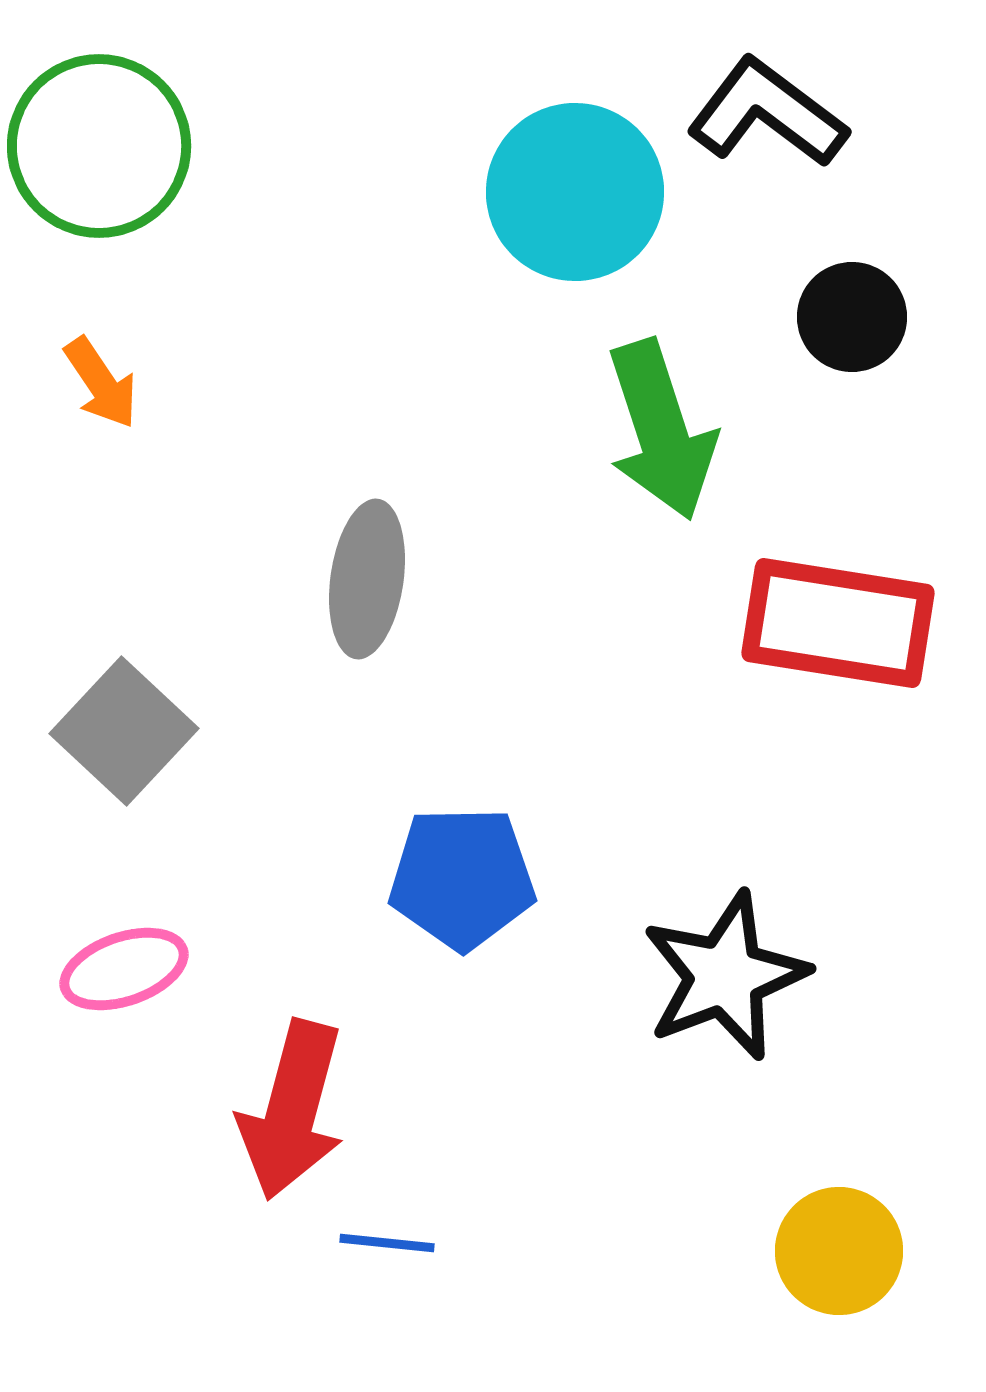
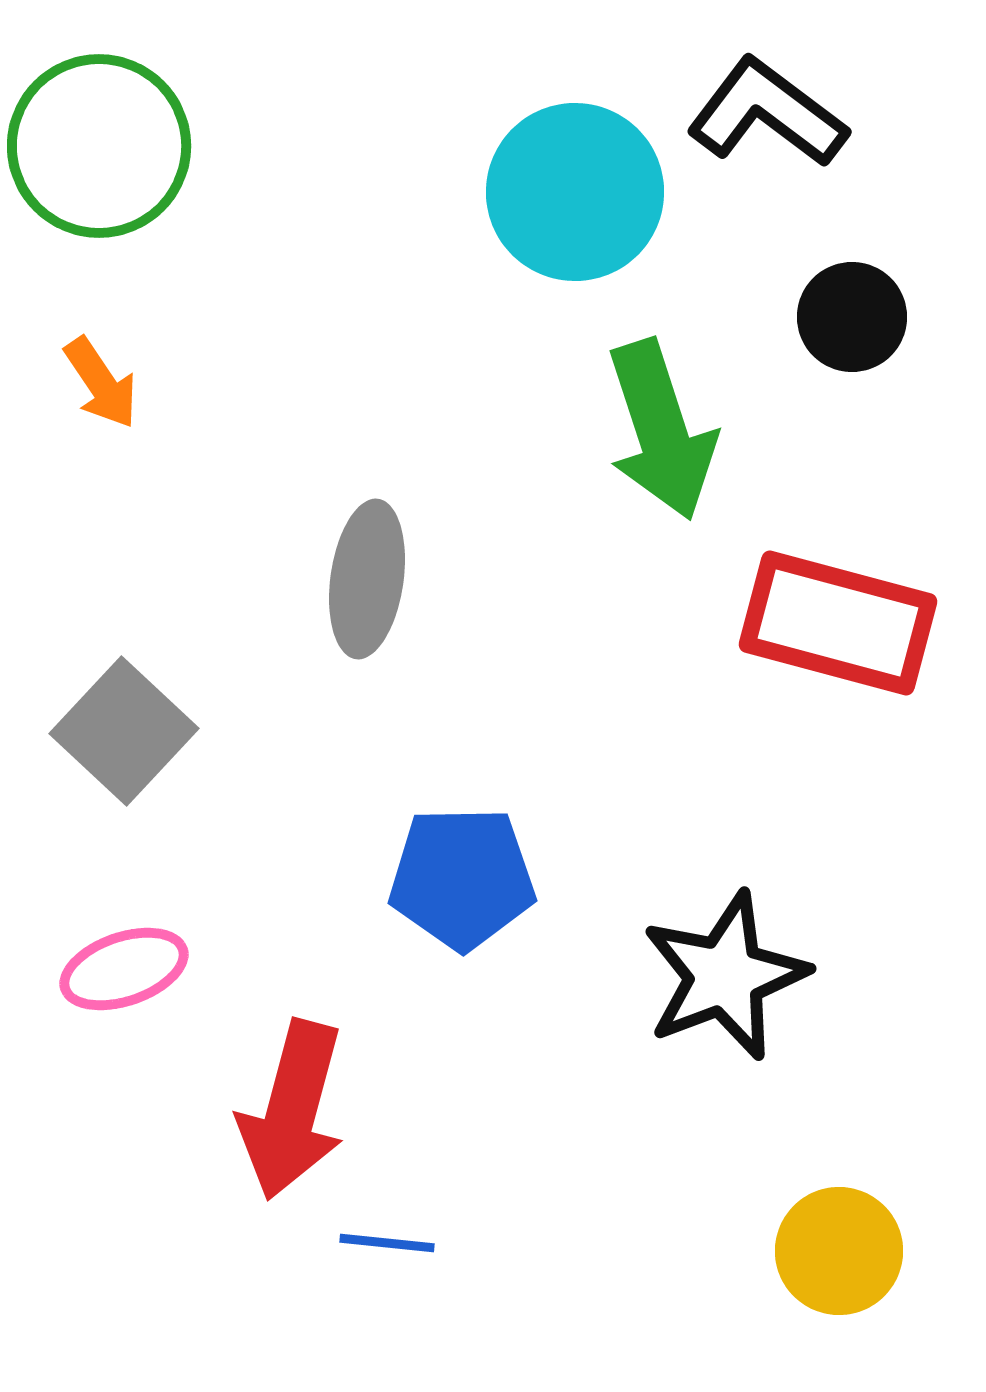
red rectangle: rotated 6 degrees clockwise
